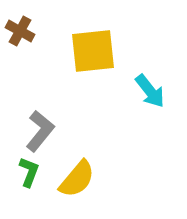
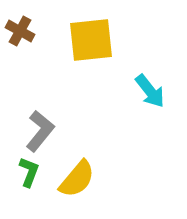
yellow square: moved 2 px left, 11 px up
